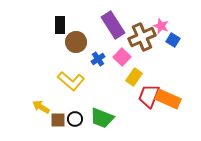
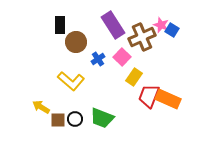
pink star: moved 1 px up
blue square: moved 1 px left, 10 px up
